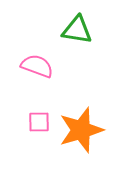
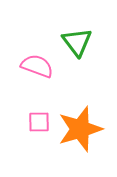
green triangle: moved 12 px down; rotated 44 degrees clockwise
orange star: moved 1 px left, 1 px up
